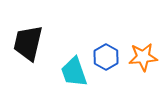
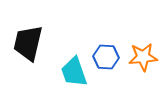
blue hexagon: rotated 25 degrees counterclockwise
